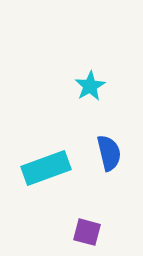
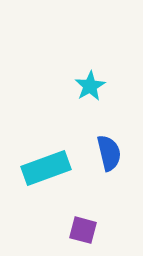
purple square: moved 4 px left, 2 px up
